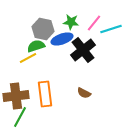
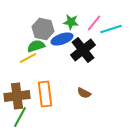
brown cross: moved 1 px right
